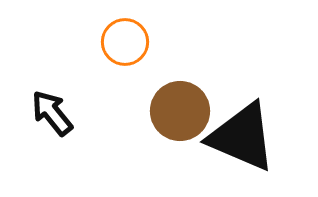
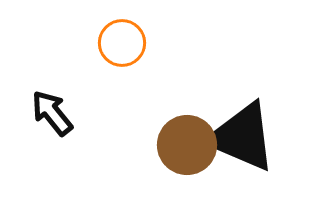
orange circle: moved 3 px left, 1 px down
brown circle: moved 7 px right, 34 px down
